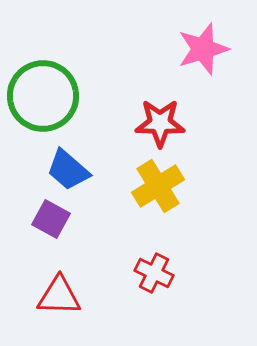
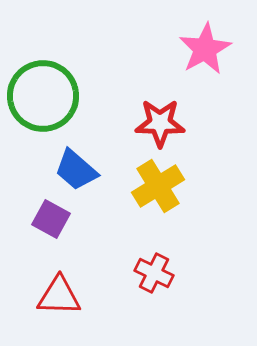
pink star: moved 2 px right; rotated 12 degrees counterclockwise
blue trapezoid: moved 8 px right
